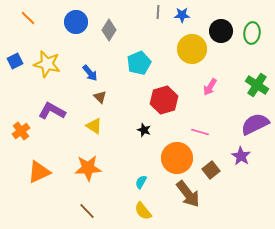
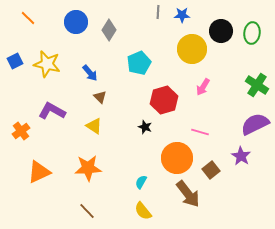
pink arrow: moved 7 px left
black star: moved 1 px right, 3 px up
